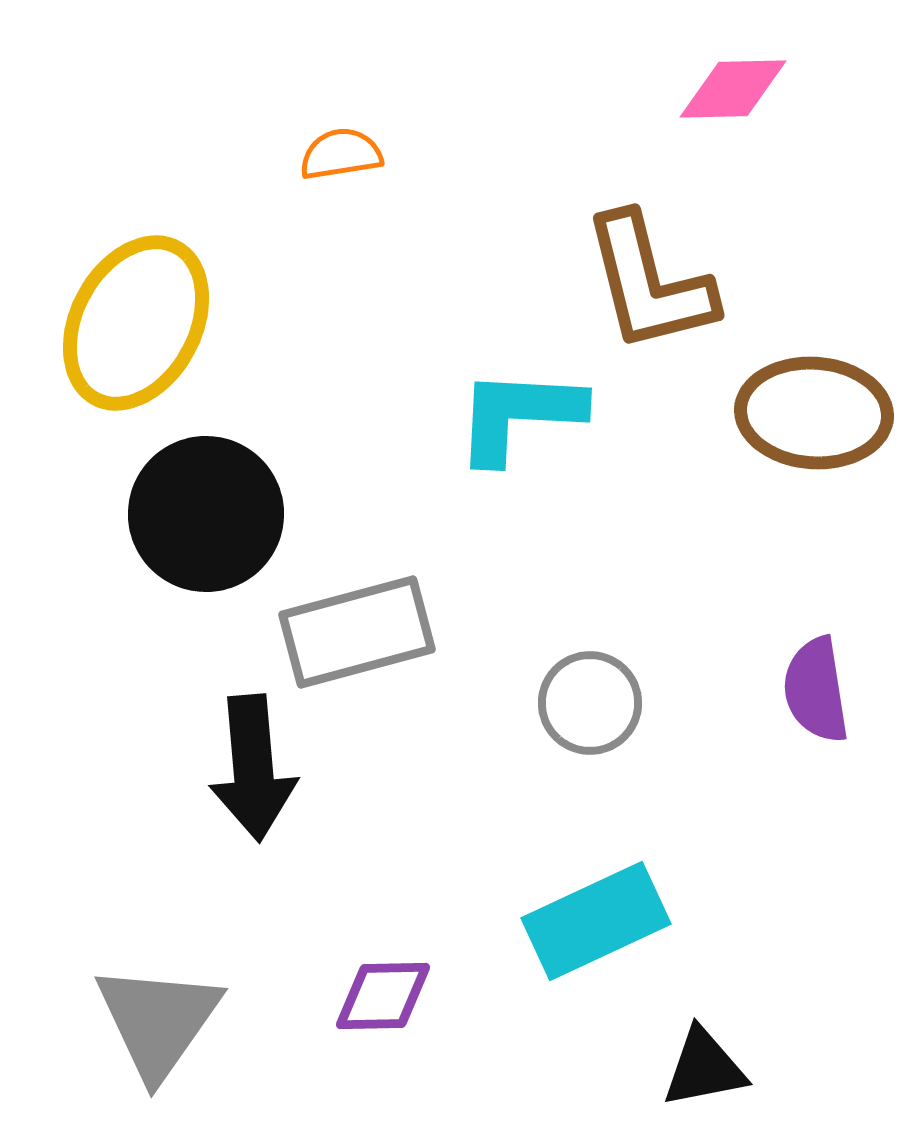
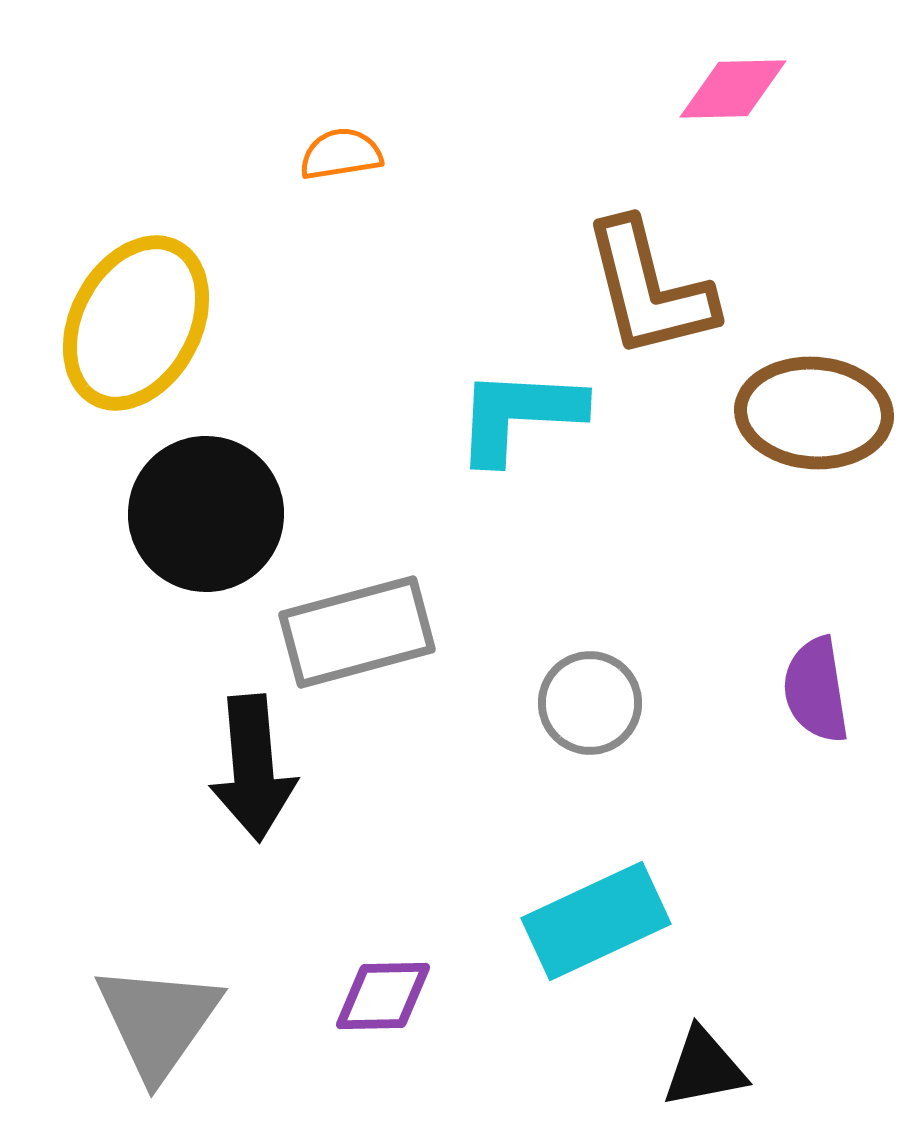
brown L-shape: moved 6 px down
